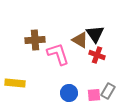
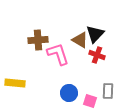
black triangle: rotated 18 degrees clockwise
brown cross: moved 3 px right
gray rectangle: rotated 28 degrees counterclockwise
pink square: moved 4 px left, 6 px down; rotated 24 degrees clockwise
